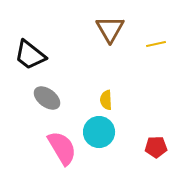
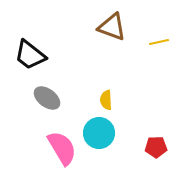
brown triangle: moved 2 px right, 2 px up; rotated 40 degrees counterclockwise
yellow line: moved 3 px right, 2 px up
cyan circle: moved 1 px down
